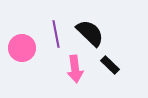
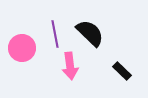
purple line: moved 1 px left
black rectangle: moved 12 px right, 6 px down
pink arrow: moved 5 px left, 3 px up
